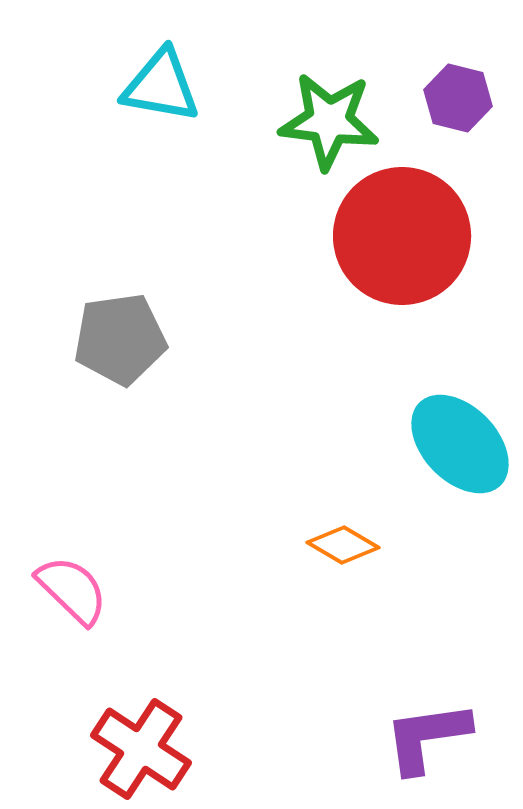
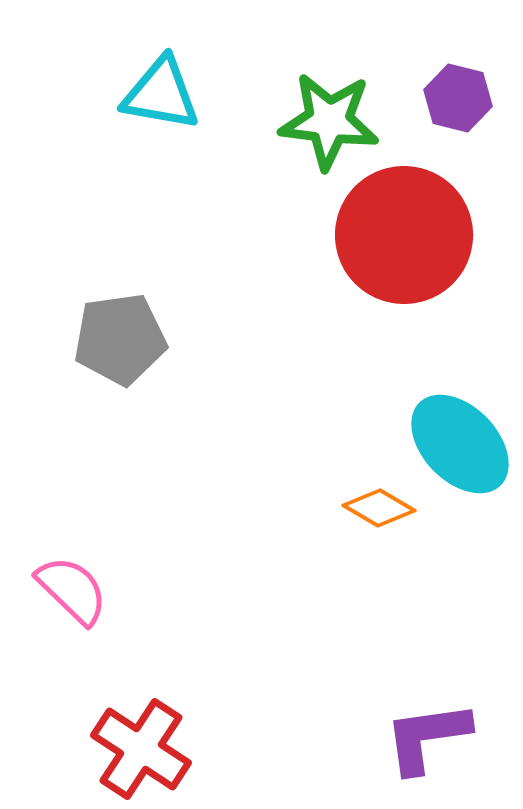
cyan triangle: moved 8 px down
red circle: moved 2 px right, 1 px up
orange diamond: moved 36 px right, 37 px up
